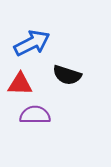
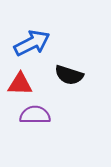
black semicircle: moved 2 px right
